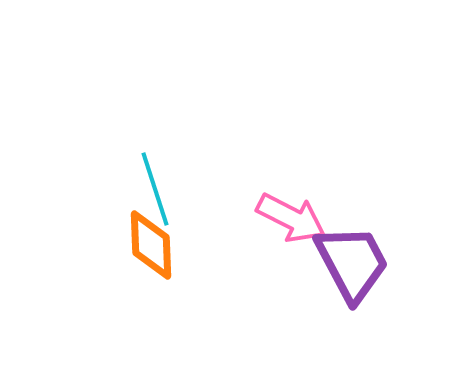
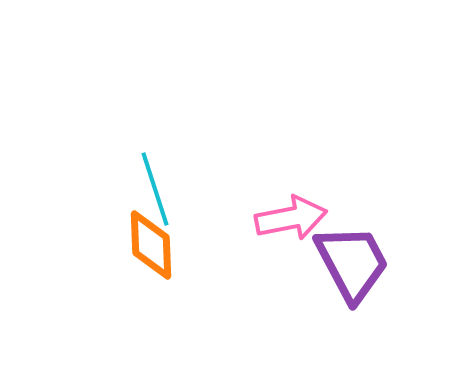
pink arrow: rotated 38 degrees counterclockwise
